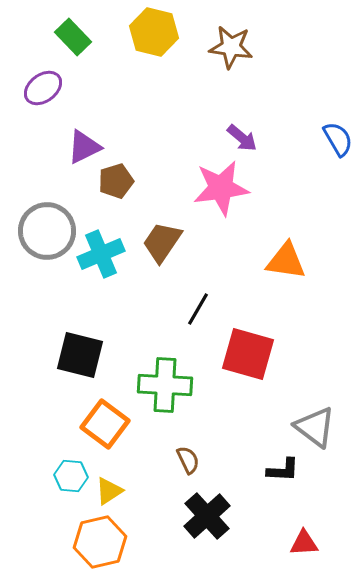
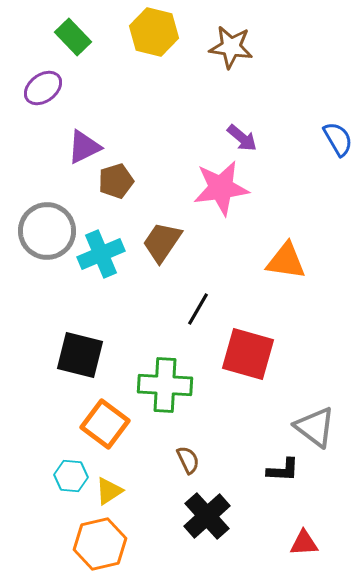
orange hexagon: moved 2 px down
